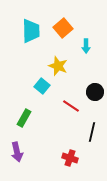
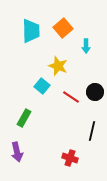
red line: moved 9 px up
black line: moved 1 px up
